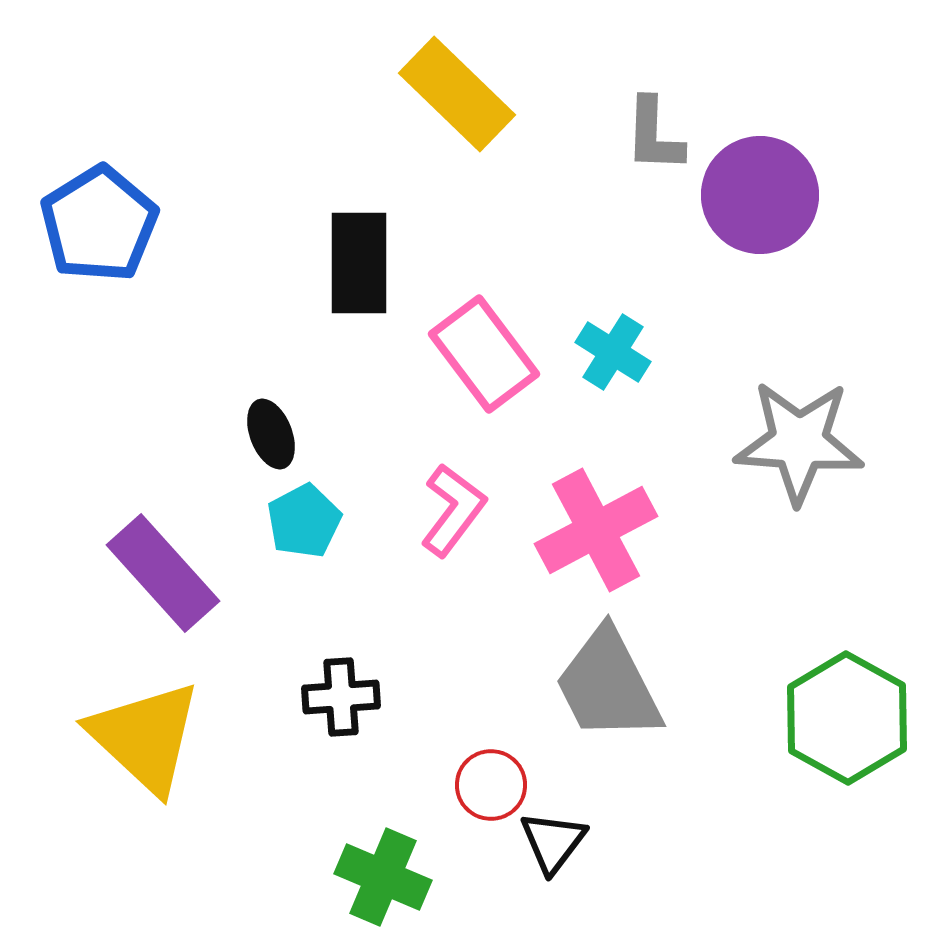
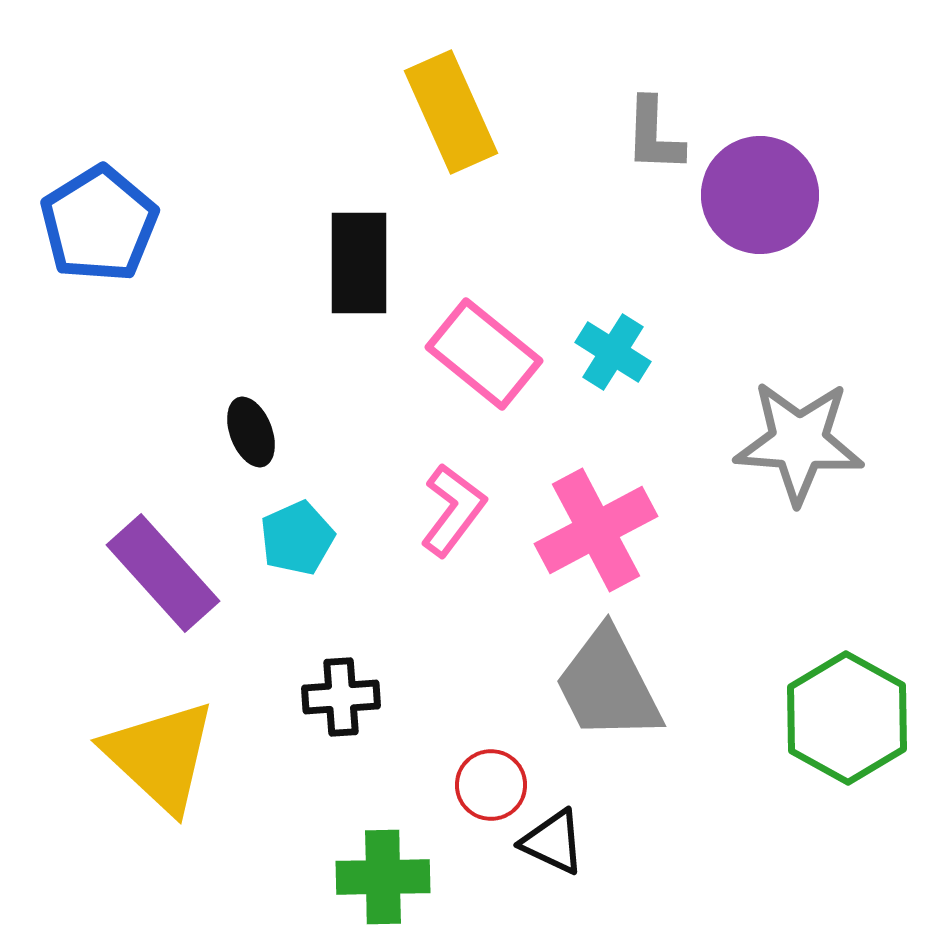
yellow rectangle: moved 6 px left, 18 px down; rotated 22 degrees clockwise
pink rectangle: rotated 14 degrees counterclockwise
black ellipse: moved 20 px left, 2 px up
cyan pentagon: moved 7 px left, 17 px down; rotated 4 degrees clockwise
yellow triangle: moved 15 px right, 19 px down
black triangle: rotated 42 degrees counterclockwise
green cross: rotated 24 degrees counterclockwise
